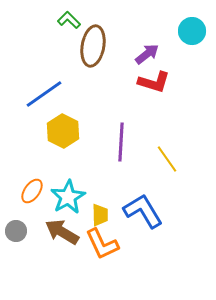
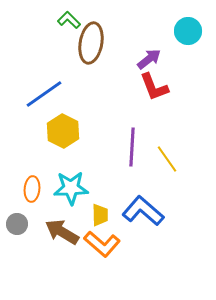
cyan circle: moved 4 px left
brown ellipse: moved 2 px left, 3 px up
purple arrow: moved 2 px right, 5 px down
red L-shape: moved 5 px down; rotated 52 degrees clockwise
purple line: moved 11 px right, 5 px down
orange ellipse: moved 2 px up; rotated 30 degrees counterclockwise
cyan star: moved 3 px right, 9 px up; rotated 28 degrees clockwise
blue L-shape: rotated 18 degrees counterclockwise
gray circle: moved 1 px right, 7 px up
orange L-shape: rotated 24 degrees counterclockwise
